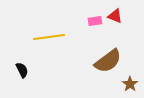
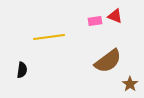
black semicircle: rotated 35 degrees clockwise
